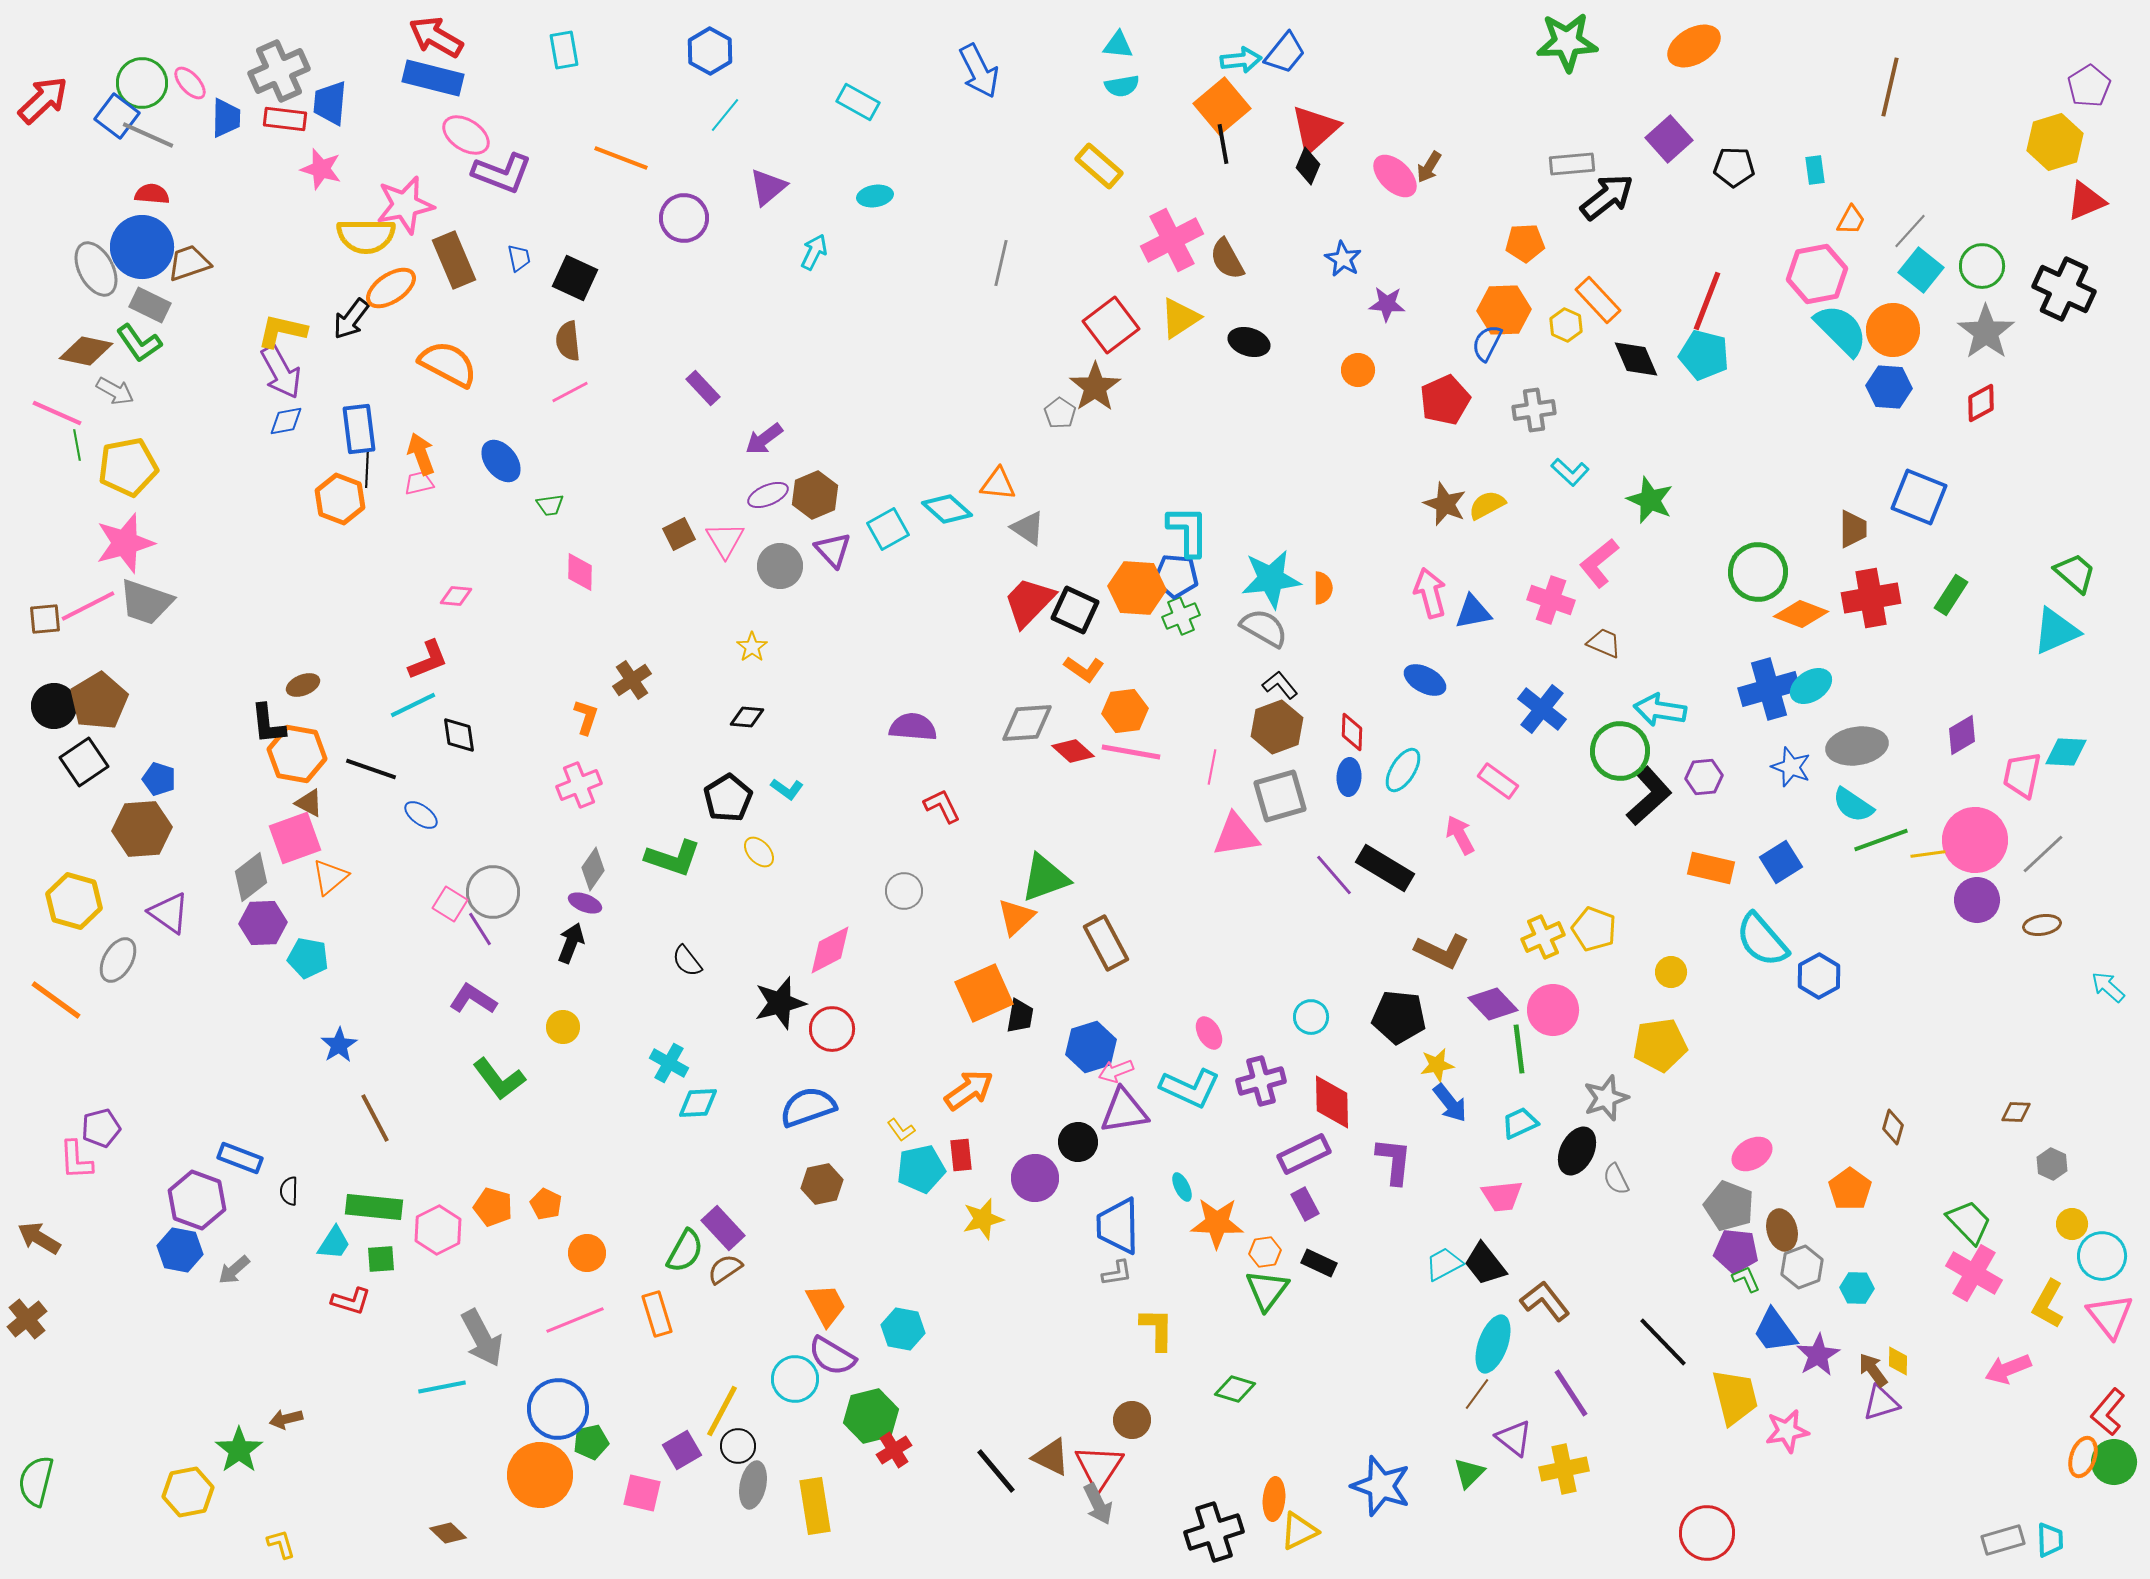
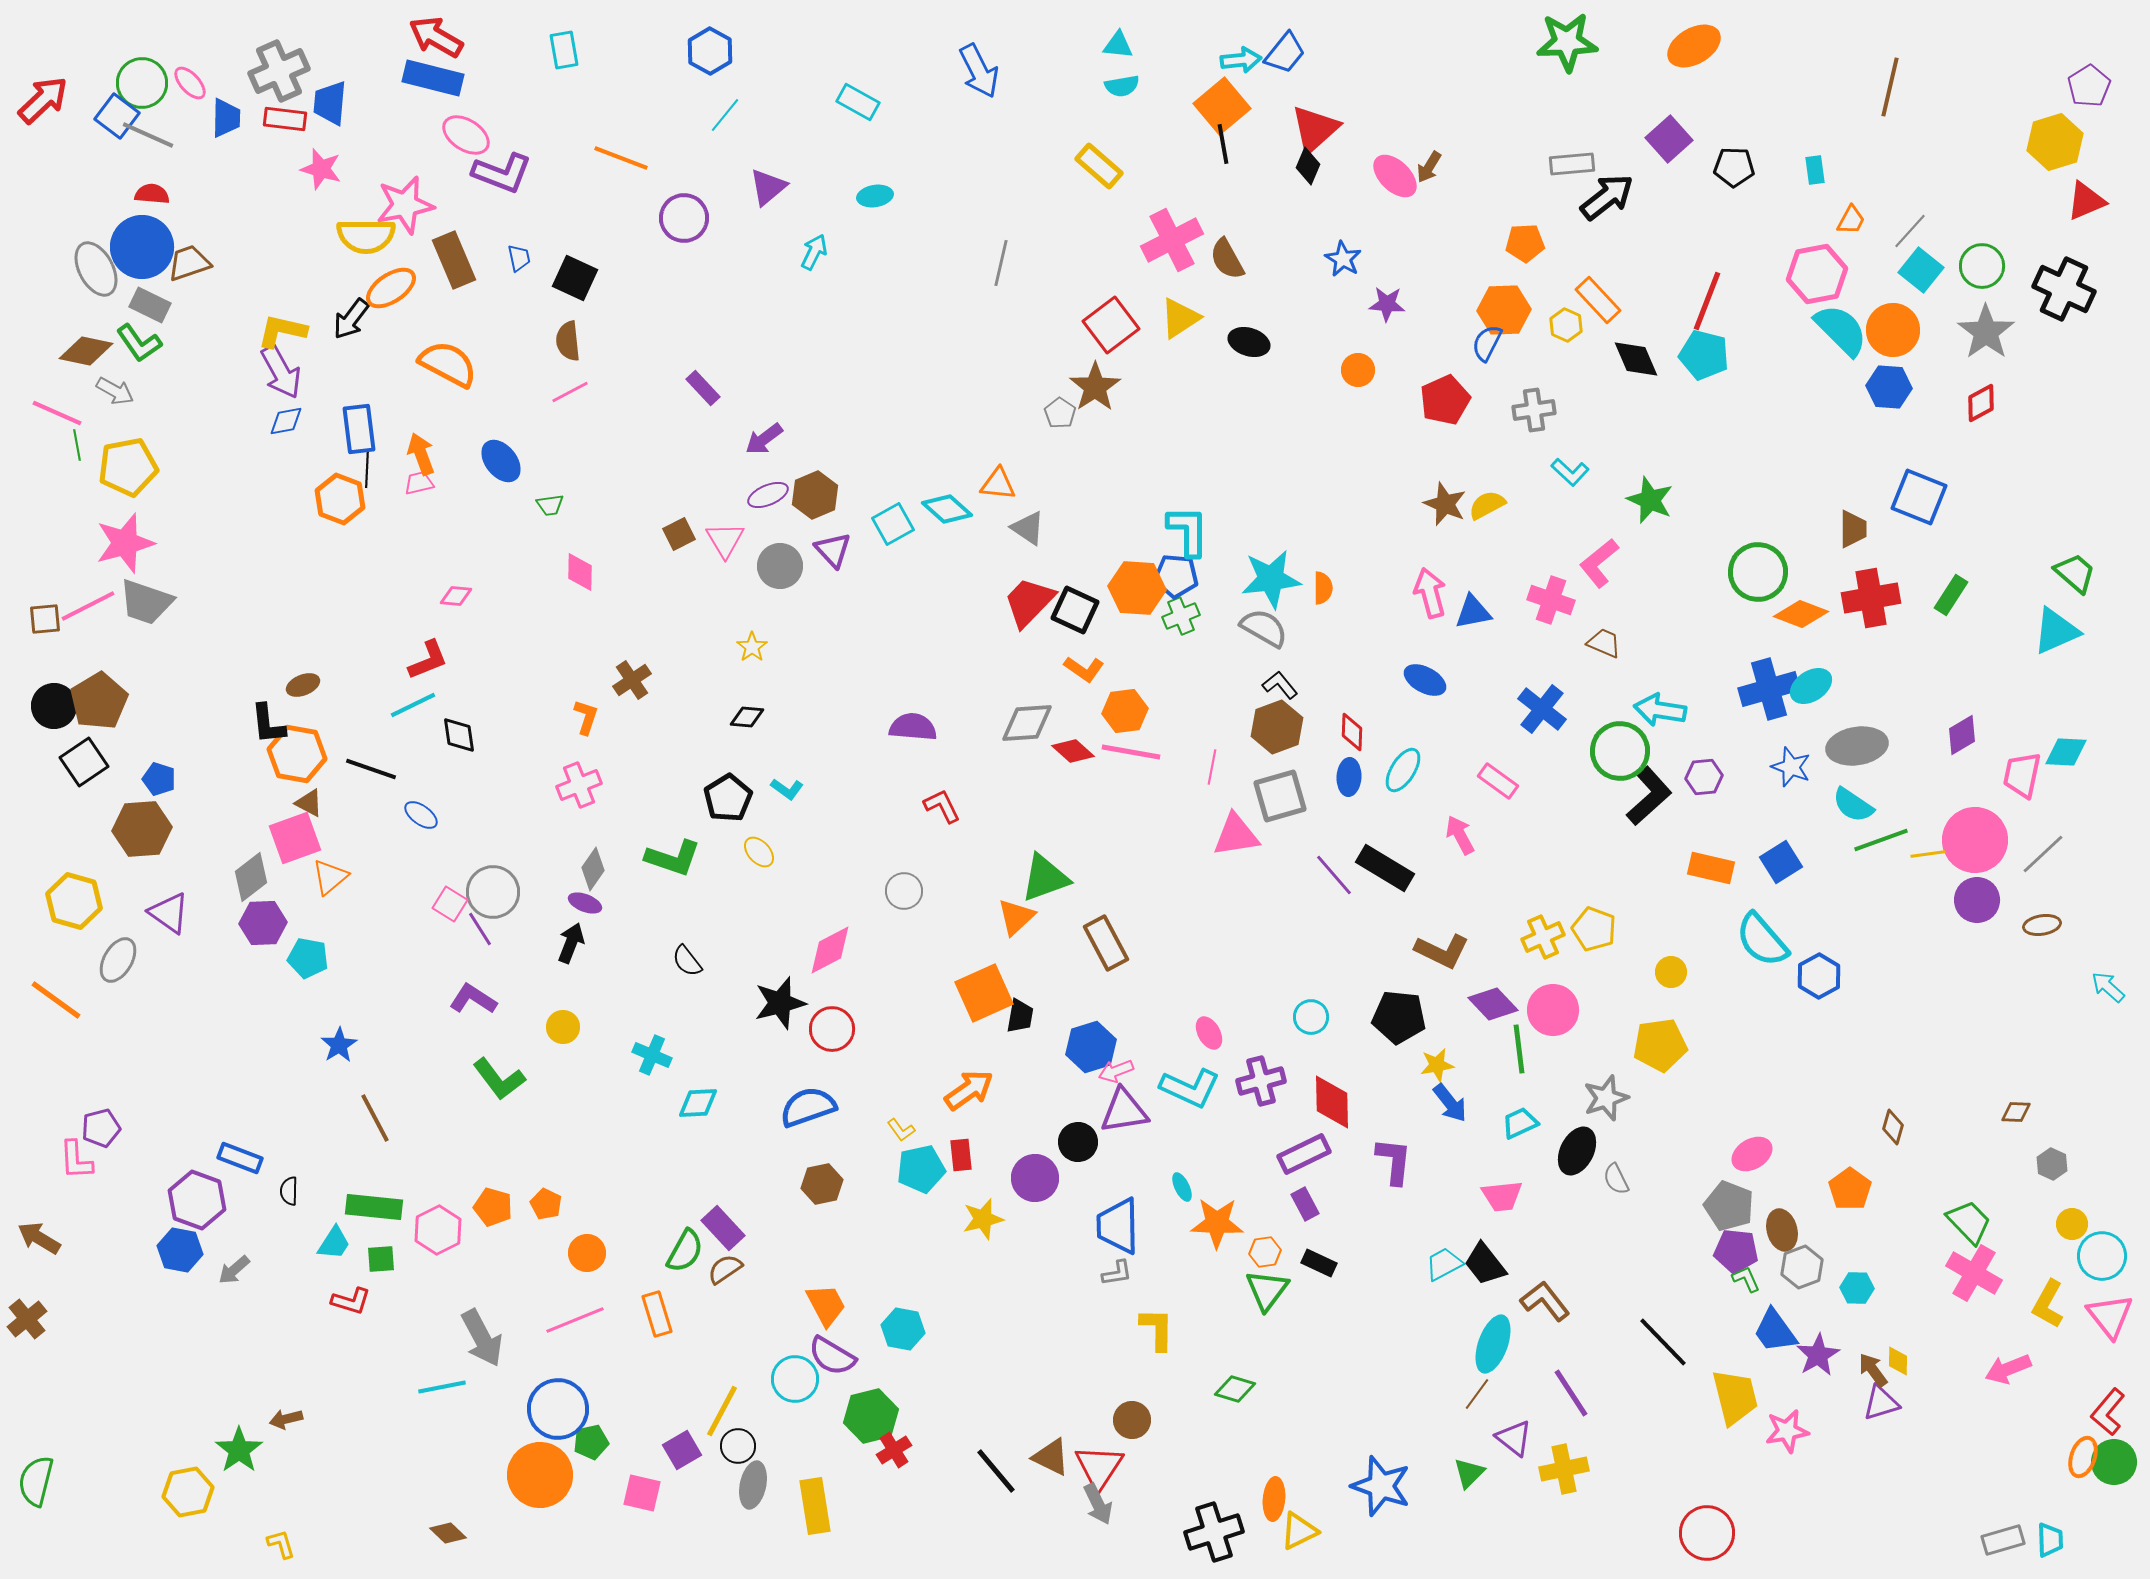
cyan square at (888, 529): moved 5 px right, 5 px up
cyan cross at (669, 1063): moved 17 px left, 8 px up; rotated 6 degrees counterclockwise
